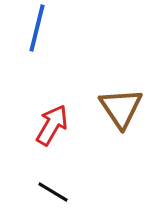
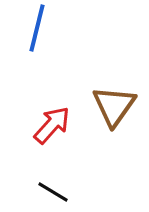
brown triangle: moved 7 px left, 2 px up; rotated 9 degrees clockwise
red arrow: rotated 12 degrees clockwise
